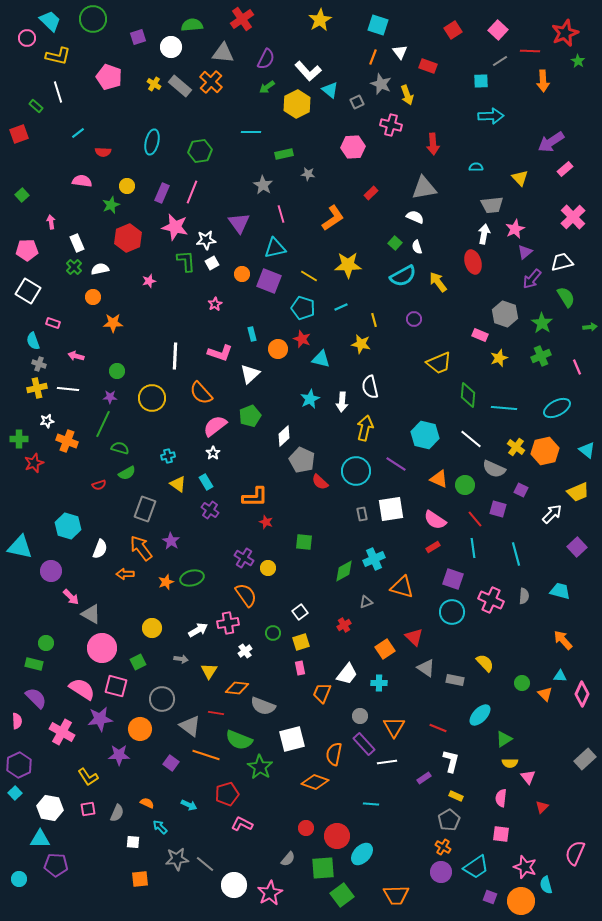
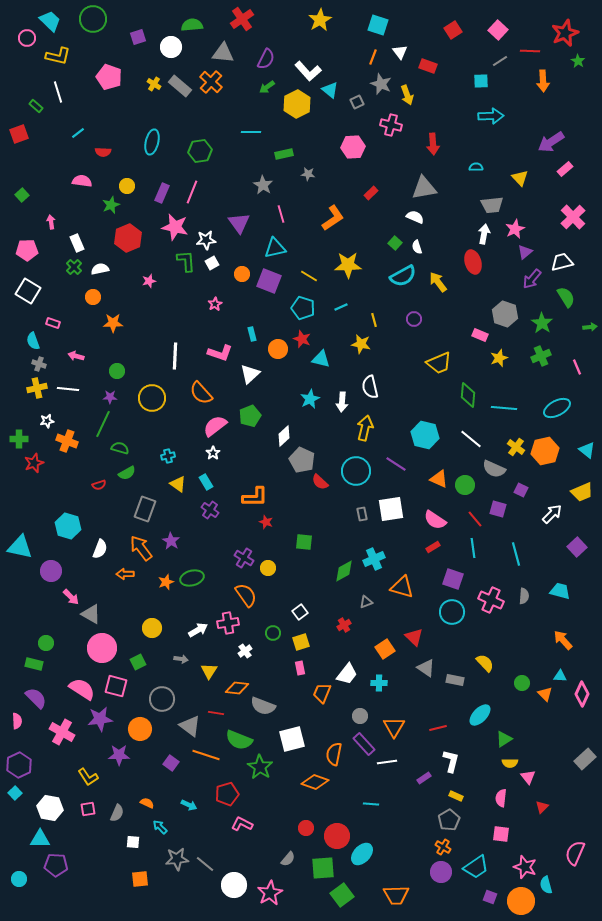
yellow trapezoid at (578, 492): moved 4 px right
red line at (438, 728): rotated 36 degrees counterclockwise
